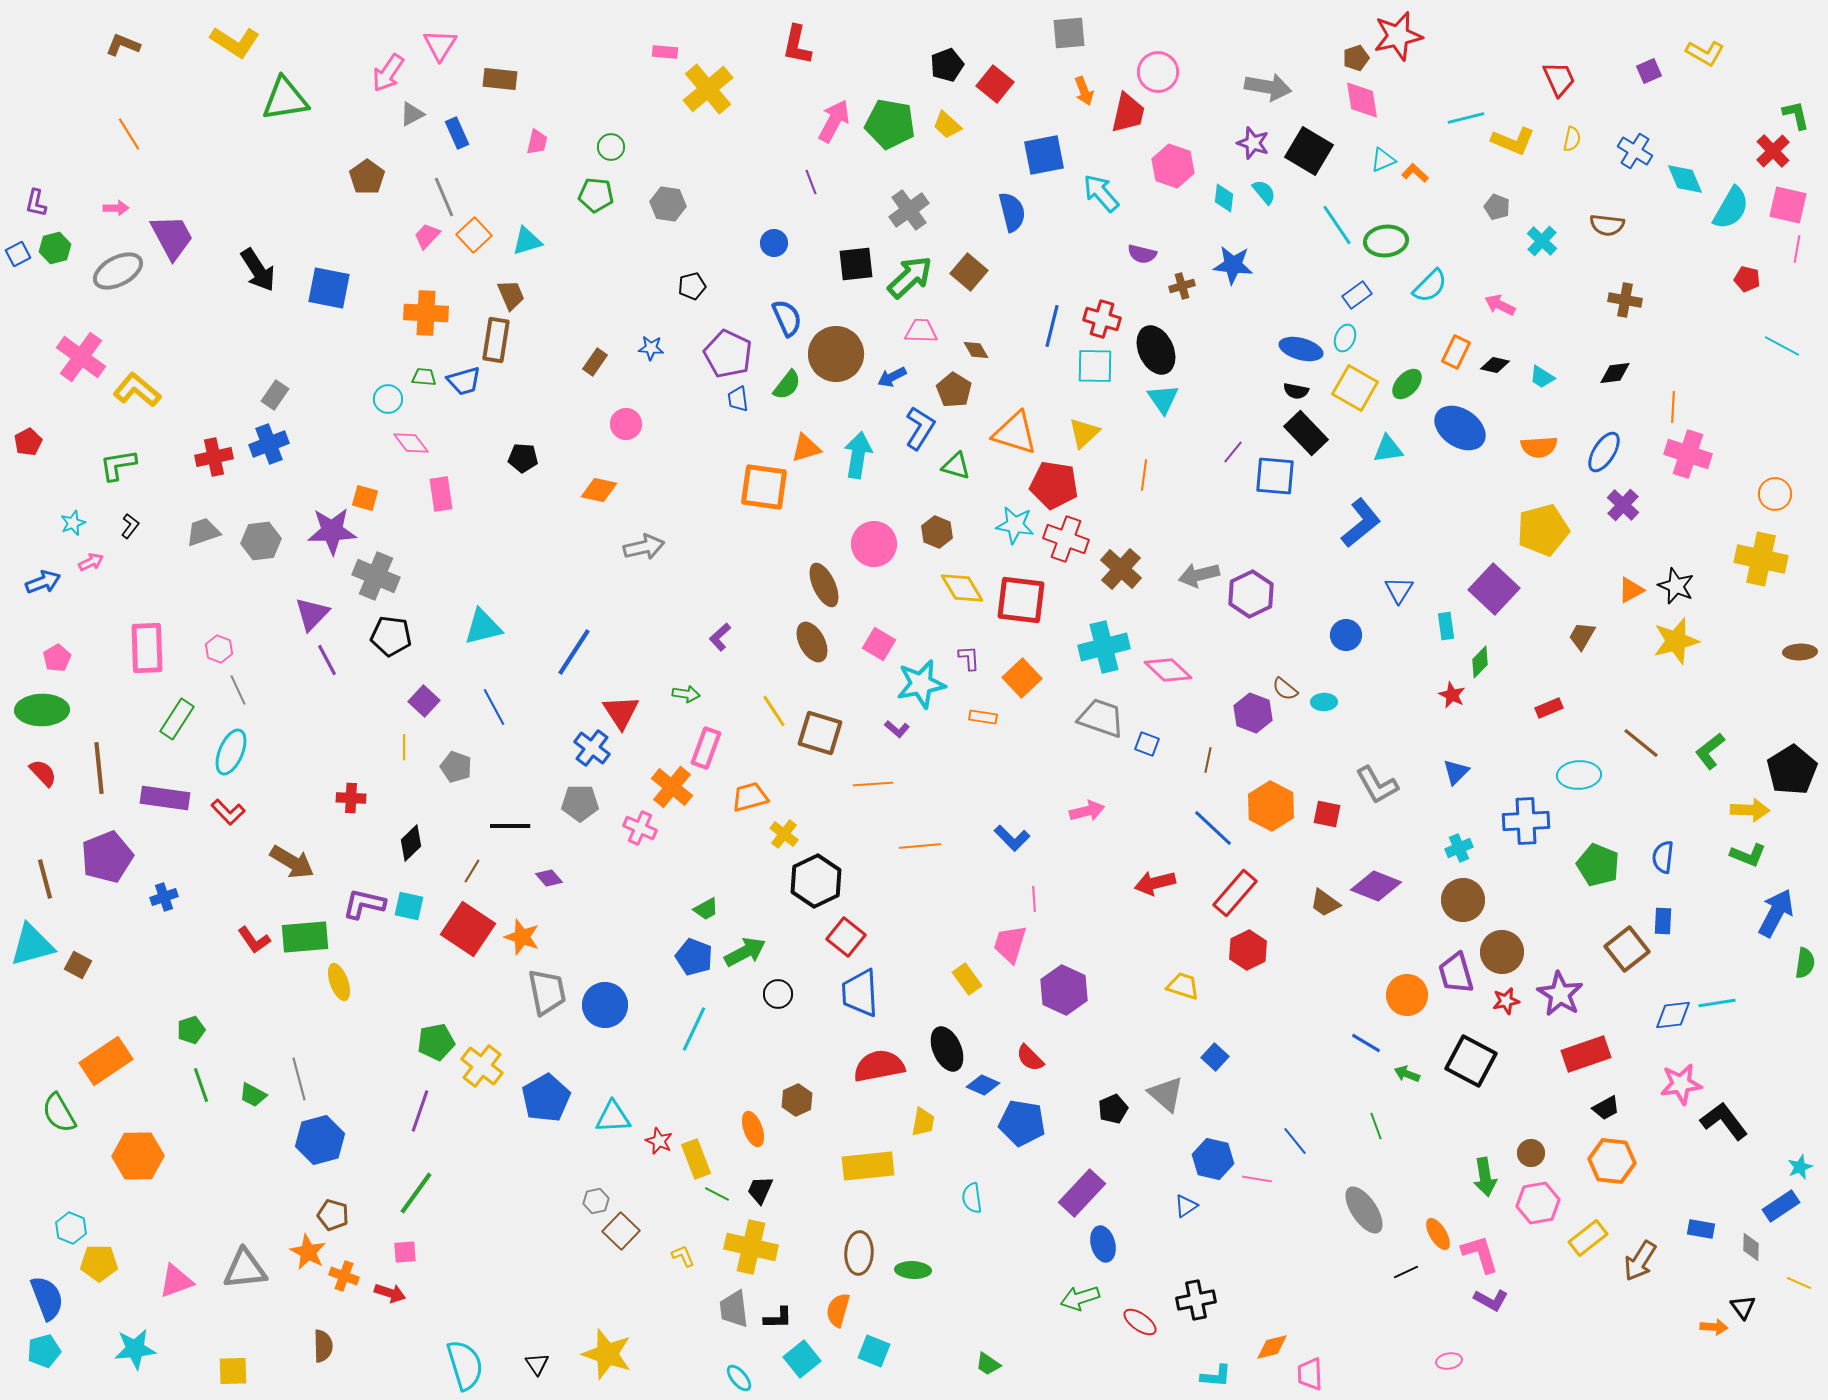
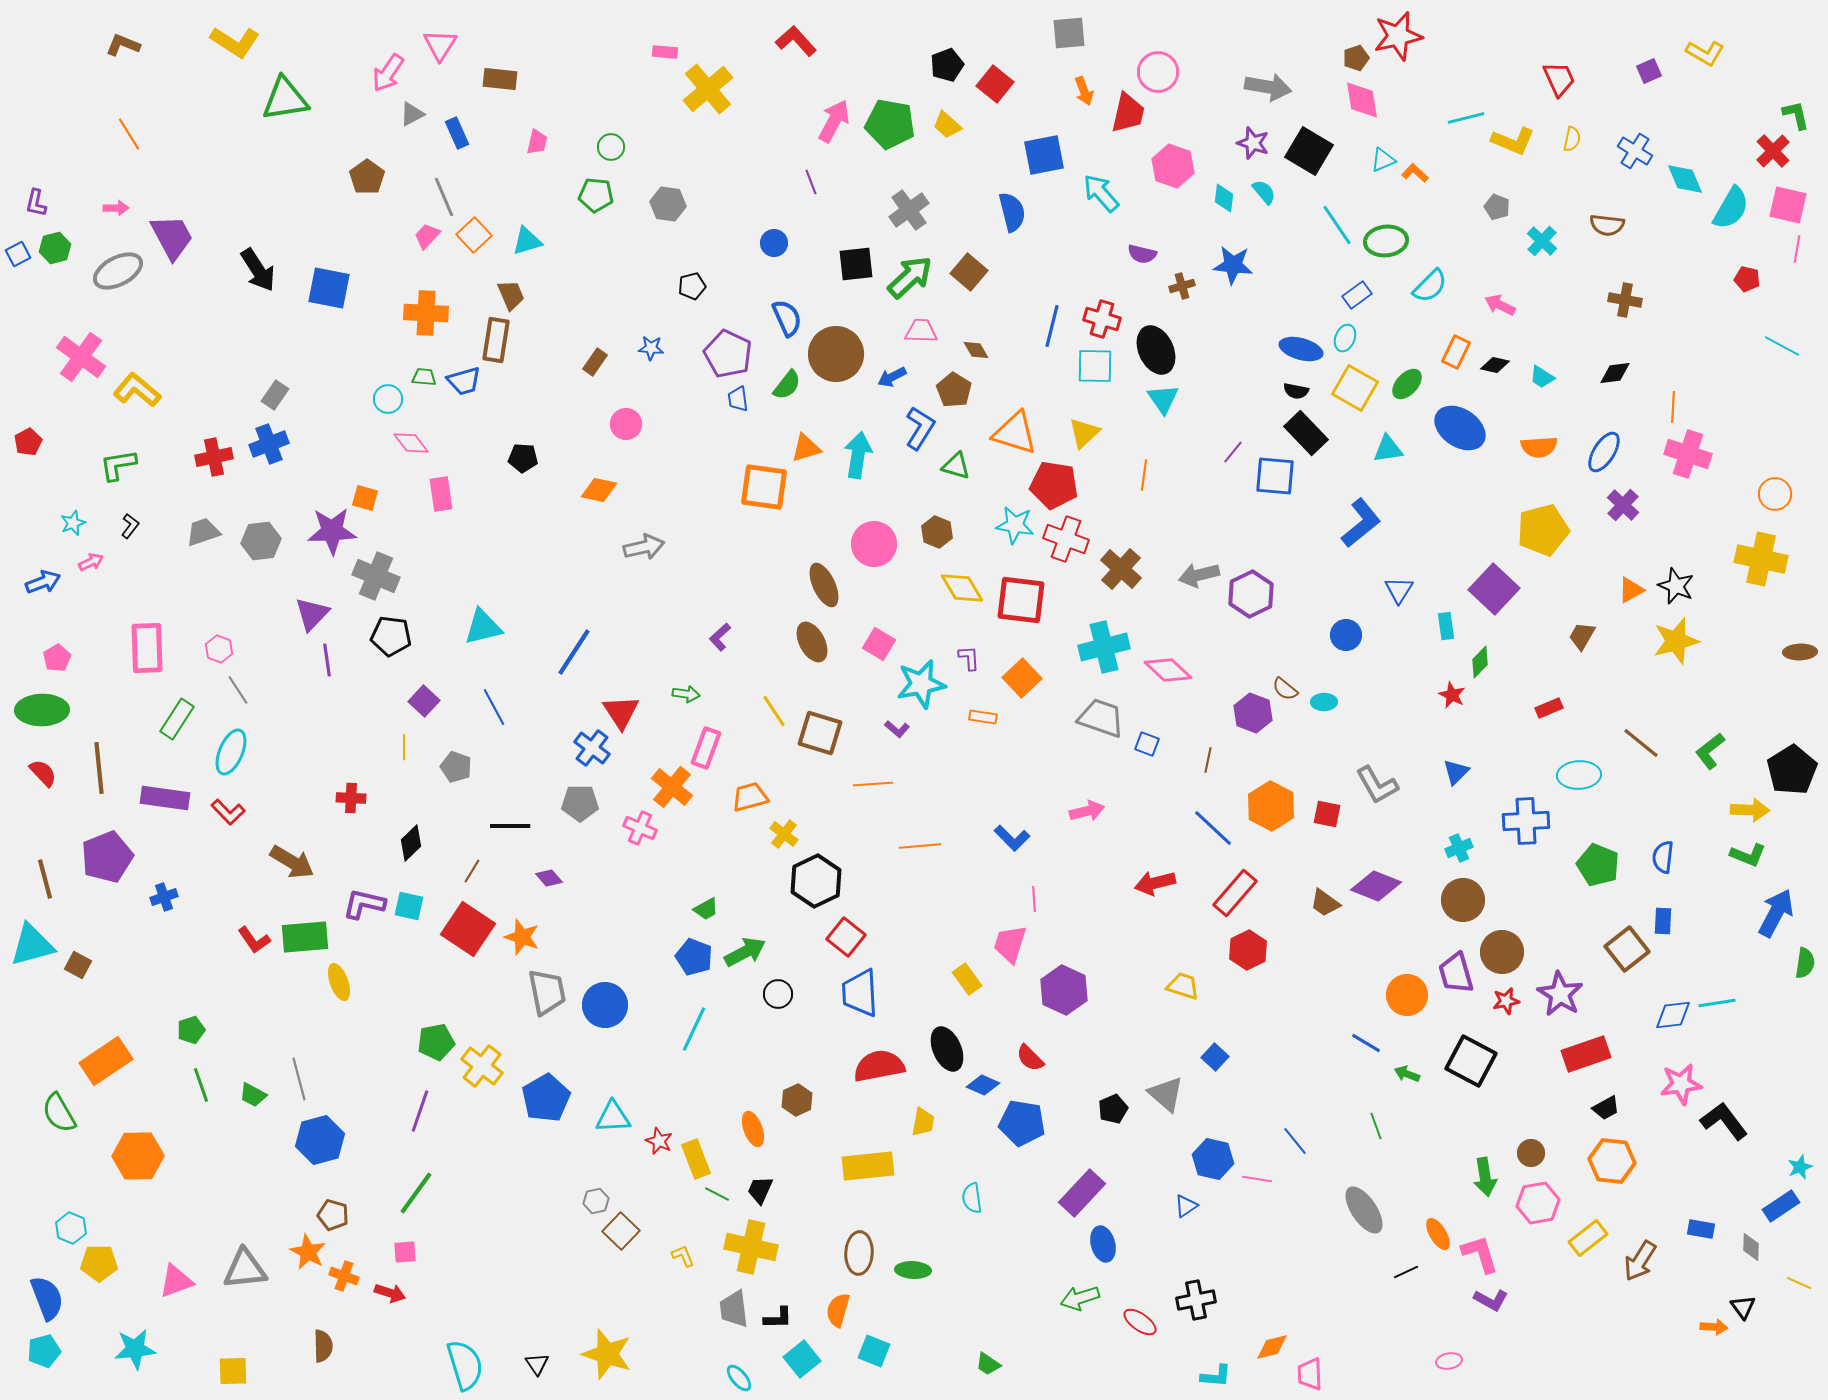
red L-shape at (797, 45): moved 1 px left, 4 px up; rotated 126 degrees clockwise
purple line at (327, 660): rotated 20 degrees clockwise
gray line at (238, 690): rotated 8 degrees counterclockwise
